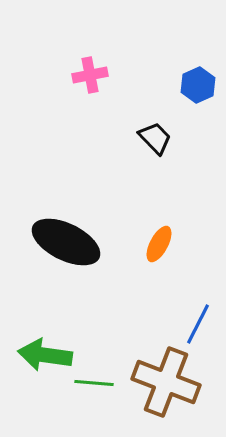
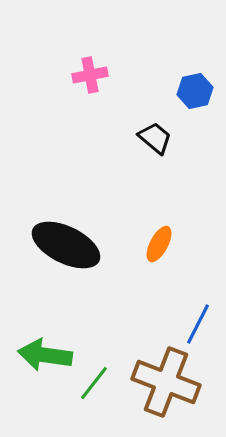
blue hexagon: moved 3 px left, 6 px down; rotated 12 degrees clockwise
black trapezoid: rotated 6 degrees counterclockwise
black ellipse: moved 3 px down
green line: rotated 57 degrees counterclockwise
